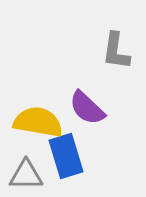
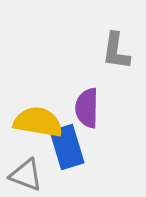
purple semicircle: rotated 48 degrees clockwise
blue rectangle: moved 1 px right, 9 px up
gray triangle: rotated 21 degrees clockwise
